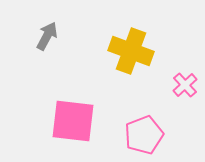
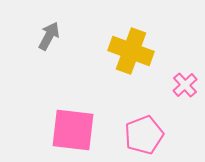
gray arrow: moved 2 px right
pink square: moved 9 px down
